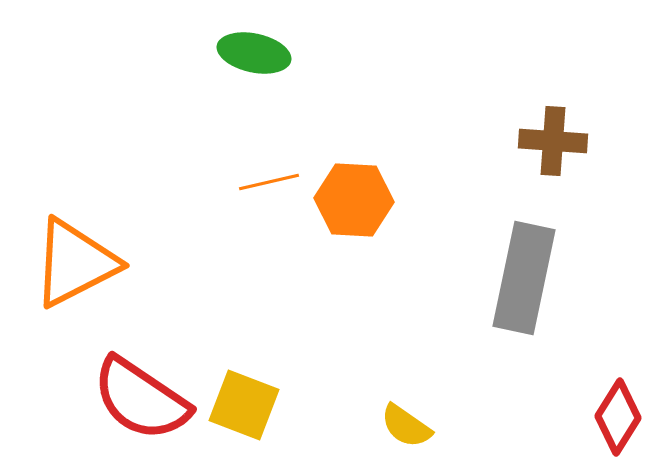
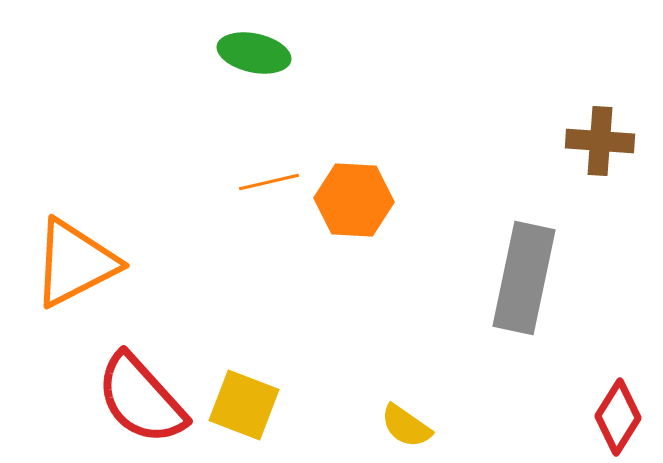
brown cross: moved 47 px right
red semicircle: rotated 14 degrees clockwise
